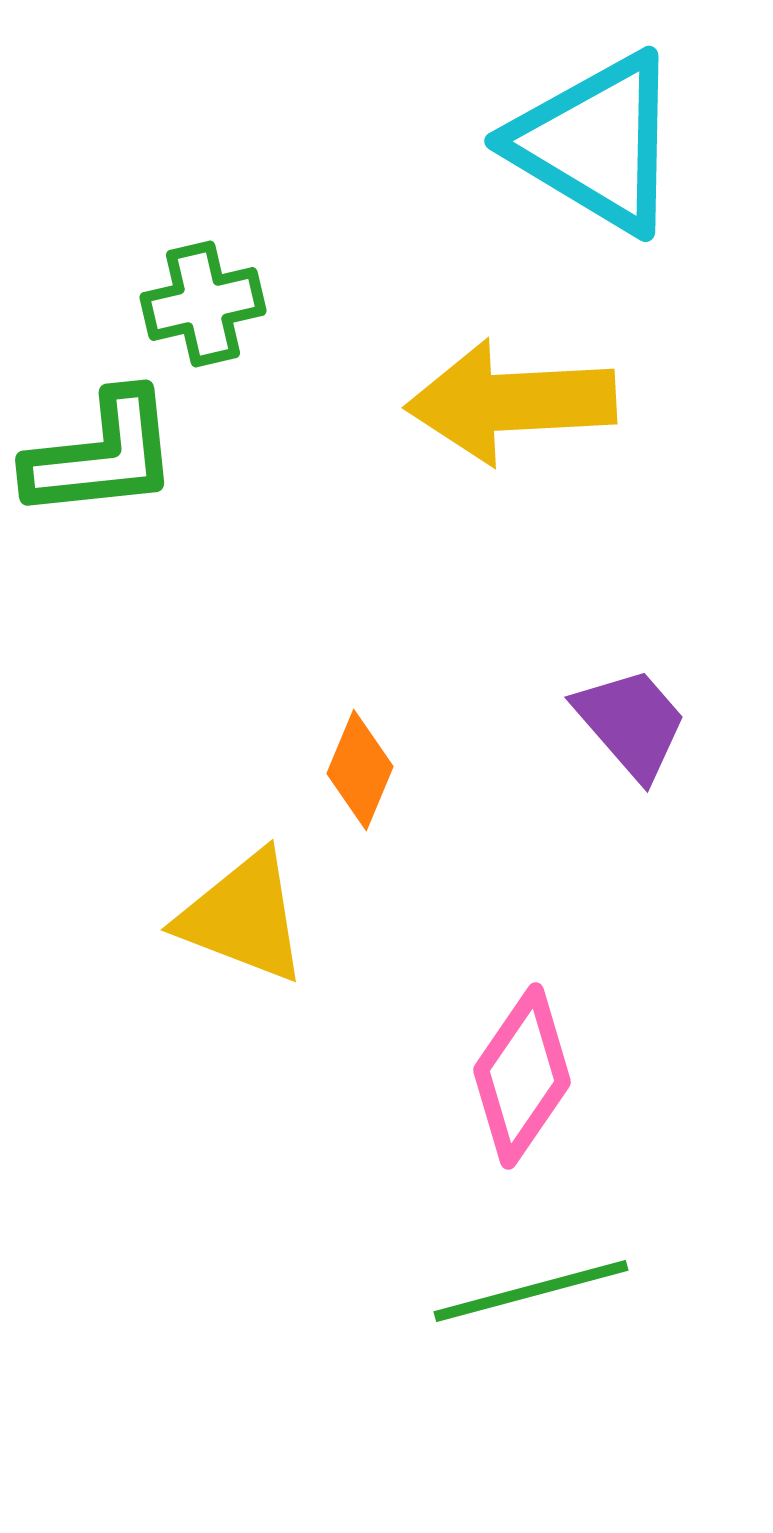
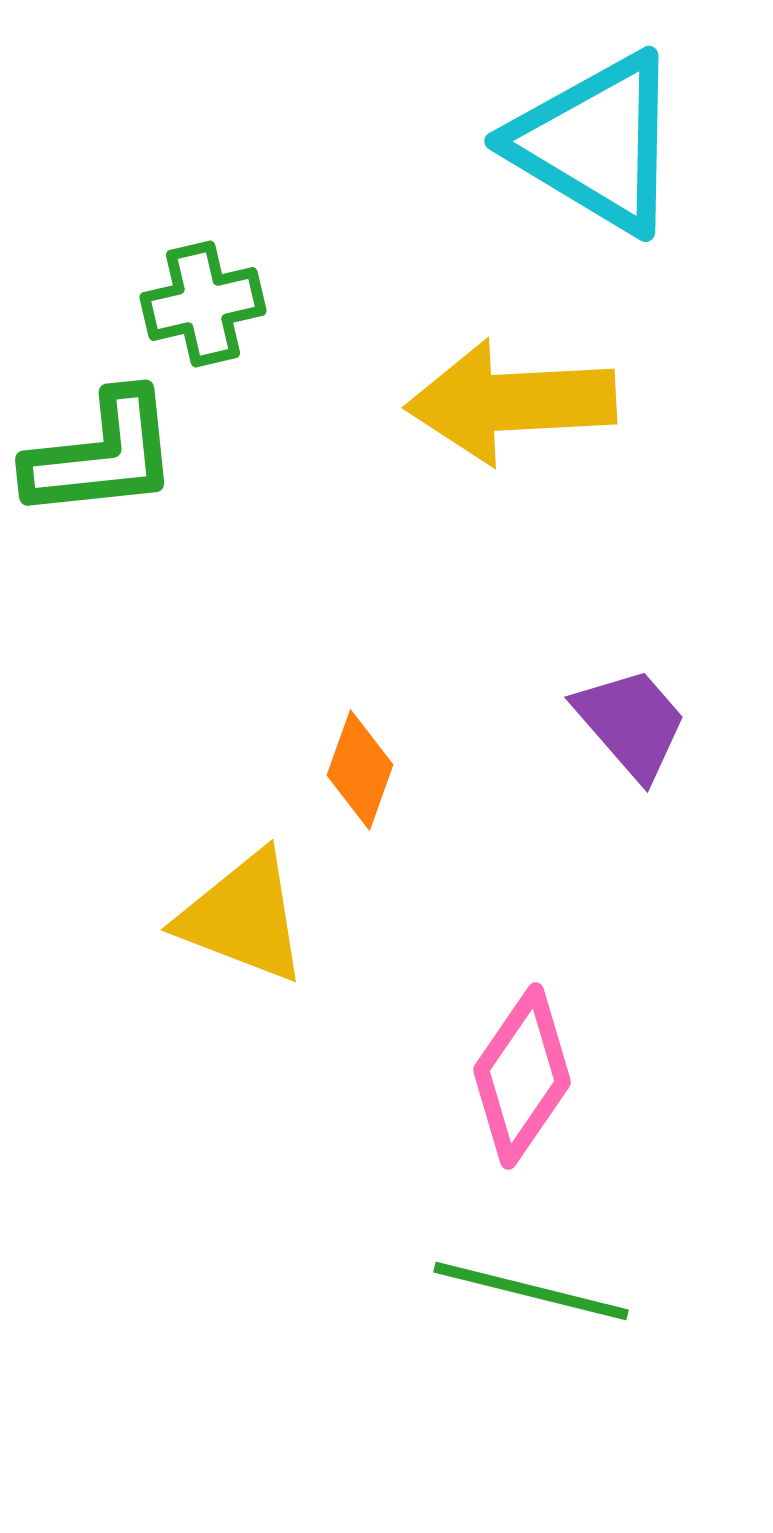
orange diamond: rotated 3 degrees counterclockwise
green line: rotated 29 degrees clockwise
